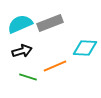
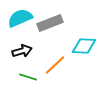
cyan semicircle: moved 6 px up
cyan diamond: moved 1 px left, 2 px up
orange line: moved 1 px up; rotated 20 degrees counterclockwise
